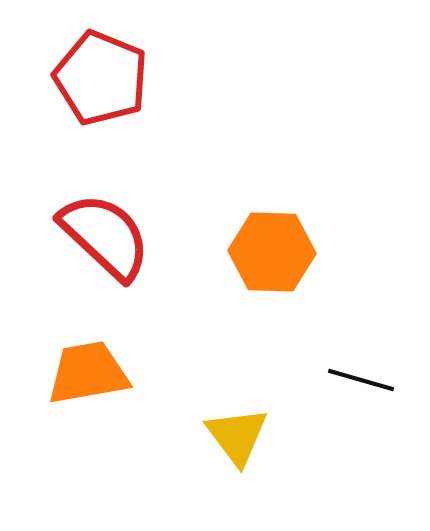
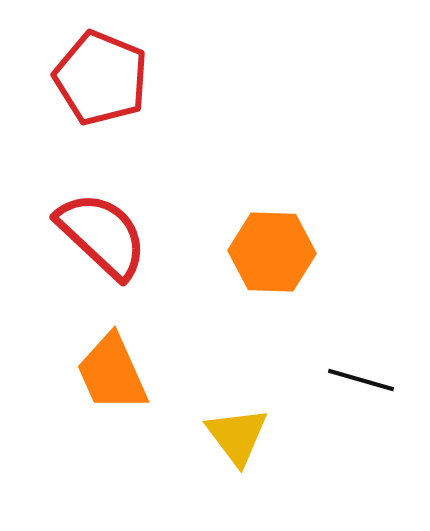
red semicircle: moved 3 px left, 1 px up
orange trapezoid: moved 24 px right; rotated 104 degrees counterclockwise
